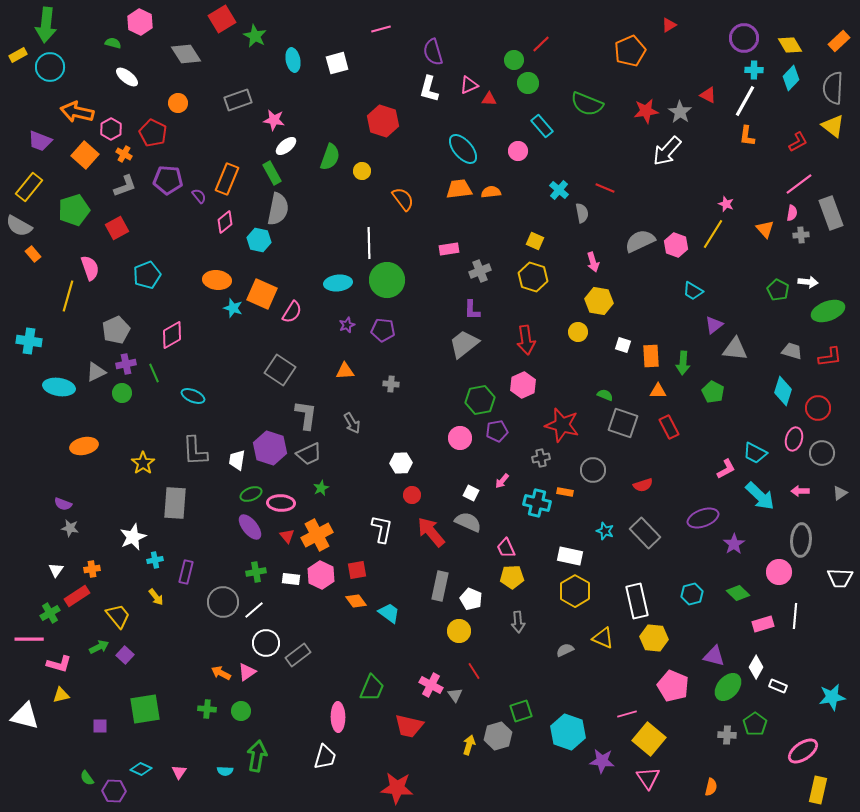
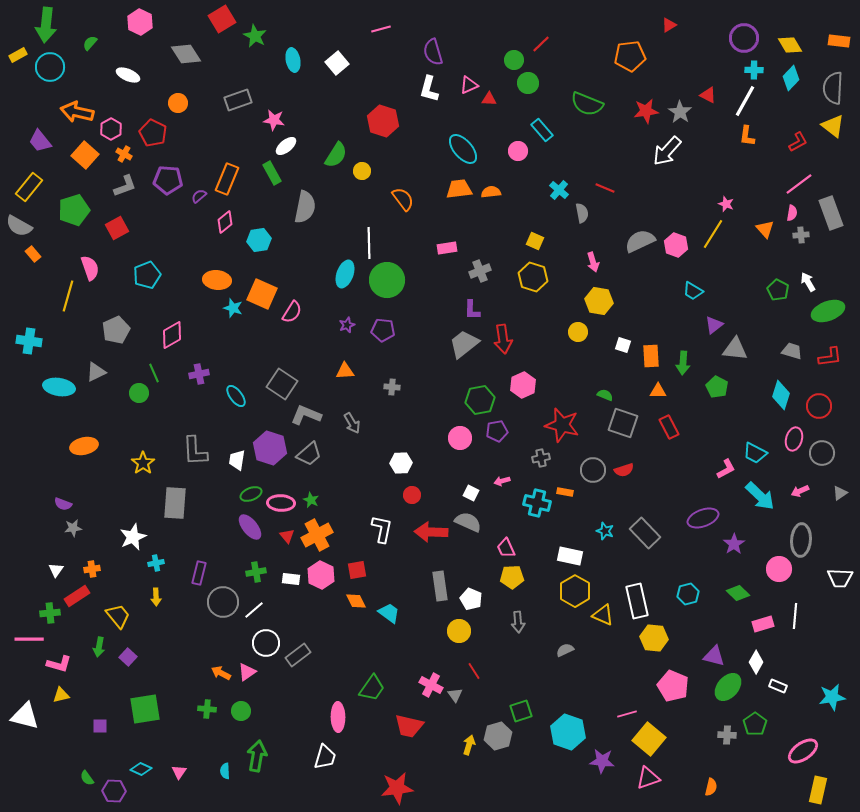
orange rectangle at (839, 41): rotated 50 degrees clockwise
green semicircle at (113, 43): moved 23 px left; rotated 63 degrees counterclockwise
orange pentagon at (630, 51): moved 5 px down; rotated 16 degrees clockwise
white square at (337, 63): rotated 25 degrees counterclockwise
white ellipse at (127, 77): moved 1 px right, 2 px up; rotated 15 degrees counterclockwise
cyan rectangle at (542, 126): moved 4 px down
purple trapezoid at (40, 141): rotated 30 degrees clockwise
green semicircle at (330, 157): moved 6 px right, 2 px up; rotated 12 degrees clockwise
purple semicircle at (199, 196): rotated 91 degrees counterclockwise
gray semicircle at (278, 209): moved 27 px right, 2 px up
cyan hexagon at (259, 240): rotated 20 degrees counterclockwise
pink rectangle at (449, 249): moved 2 px left, 1 px up
white arrow at (808, 282): rotated 126 degrees counterclockwise
cyan ellipse at (338, 283): moved 7 px right, 9 px up; rotated 64 degrees counterclockwise
red arrow at (526, 340): moved 23 px left, 1 px up
purple cross at (126, 364): moved 73 px right, 10 px down
gray square at (280, 370): moved 2 px right, 14 px down
gray cross at (391, 384): moved 1 px right, 3 px down
cyan diamond at (783, 391): moved 2 px left, 4 px down
green pentagon at (713, 392): moved 4 px right, 5 px up
green circle at (122, 393): moved 17 px right
cyan ellipse at (193, 396): moved 43 px right; rotated 30 degrees clockwise
red circle at (818, 408): moved 1 px right, 2 px up
gray L-shape at (306, 415): rotated 76 degrees counterclockwise
gray trapezoid at (309, 454): rotated 16 degrees counterclockwise
pink arrow at (502, 481): rotated 35 degrees clockwise
red semicircle at (643, 485): moved 19 px left, 15 px up
green star at (321, 488): moved 10 px left, 12 px down; rotated 21 degrees counterclockwise
pink arrow at (800, 491): rotated 24 degrees counterclockwise
gray star at (70, 528): moved 3 px right; rotated 18 degrees counterclockwise
red arrow at (431, 532): rotated 48 degrees counterclockwise
cyan cross at (155, 560): moved 1 px right, 3 px down
purple rectangle at (186, 572): moved 13 px right, 1 px down
pink circle at (779, 572): moved 3 px up
gray rectangle at (440, 586): rotated 20 degrees counterclockwise
cyan hexagon at (692, 594): moved 4 px left
yellow arrow at (156, 597): rotated 36 degrees clockwise
orange diamond at (356, 601): rotated 10 degrees clockwise
green cross at (50, 613): rotated 24 degrees clockwise
yellow triangle at (603, 638): moved 23 px up
green arrow at (99, 647): rotated 126 degrees clockwise
purple square at (125, 655): moved 3 px right, 2 px down
white diamond at (756, 667): moved 5 px up
green trapezoid at (372, 688): rotated 12 degrees clockwise
cyan semicircle at (225, 771): rotated 84 degrees clockwise
pink triangle at (648, 778): rotated 45 degrees clockwise
red star at (397, 788): rotated 12 degrees counterclockwise
